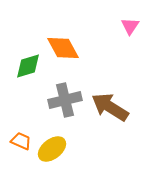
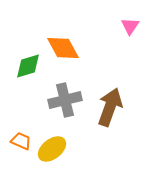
brown arrow: rotated 78 degrees clockwise
